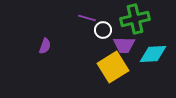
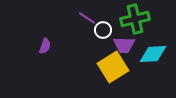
purple line: rotated 18 degrees clockwise
